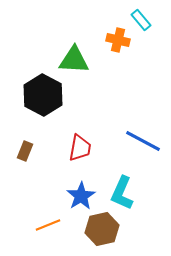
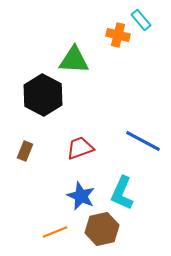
orange cross: moved 5 px up
red trapezoid: rotated 120 degrees counterclockwise
blue star: rotated 16 degrees counterclockwise
orange line: moved 7 px right, 7 px down
